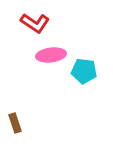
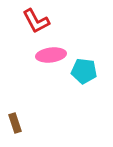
red L-shape: moved 1 px right, 2 px up; rotated 28 degrees clockwise
